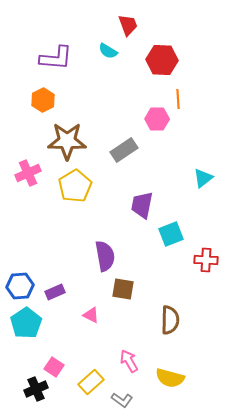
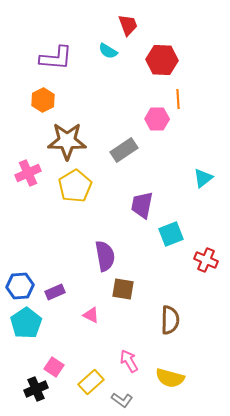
red cross: rotated 20 degrees clockwise
